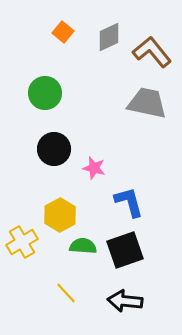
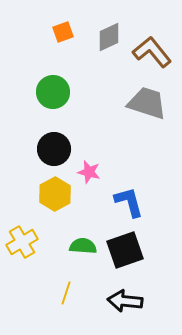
orange square: rotated 30 degrees clockwise
green circle: moved 8 px right, 1 px up
gray trapezoid: rotated 6 degrees clockwise
pink star: moved 5 px left, 4 px down
yellow hexagon: moved 5 px left, 21 px up
yellow line: rotated 60 degrees clockwise
